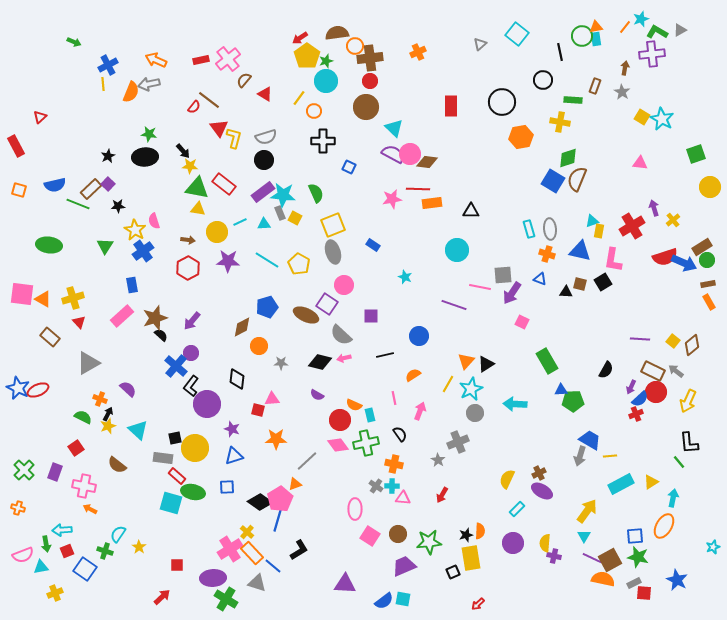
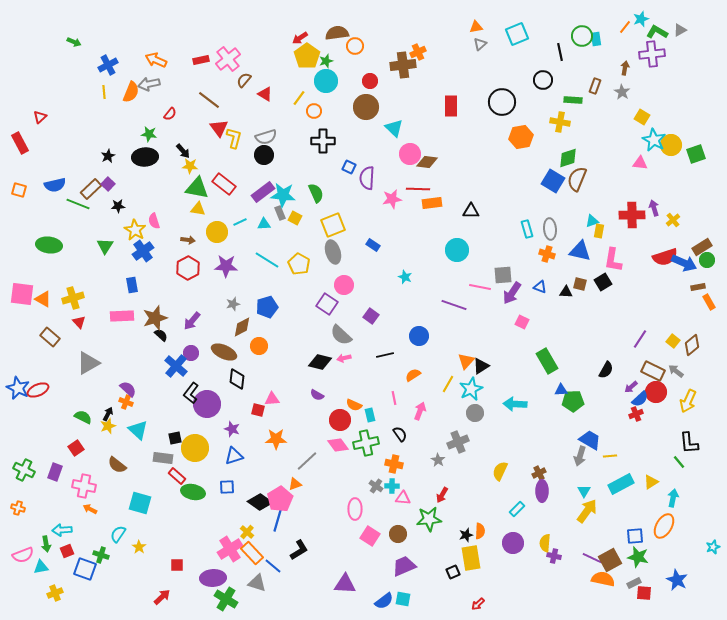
orange triangle at (596, 27): moved 120 px left
cyan square at (517, 34): rotated 30 degrees clockwise
brown cross at (370, 58): moved 33 px right, 7 px down
yellow line at (103, 84): moved 1 px right, 8 px down
red semicircle at (194, 107): moved 24 px left, 7 px down
cyan star at (662, 119): moved 8 px left, 21 px down
red rectangle at (16, 146): moved 4 px right, 3 px up
purple semicircle at (393, 154): moved 26 px left, 24 px down; rotated 115 degrees counterclockwise
black circle at (264, 160): moved 5 px up
yellow circle at (710, 187): moved 39 px left, 42 px up
red cross at (632, 226): moved 11 px up; rotated 30 degrees clockwise
cyan rectangle at (529, 229): moved 2 px left
purple star at (228, 261): moved 2 px left, 5 px down
blue triangle at (540, 279): moved 8 px down
brown rectangle at (708, 284): moved 10 px left, 3 px down
brown ellipse at (306, 315): moved 82 px left, 37 px down
pink rectangle at (122, 316): rotated 40 degrees clockwise
purple square at (371, 316): rotated 35 degrees clockwise
purple line at (640, 339): rotated 60 degrees counterclockwise
gray star at (281, 363): moved 48 px left, 59 px up; rotated 16 degrees counterclockwise
black triangle at (486, 364): moved 5 px left, 2 px down
black L-shape at (191, 386): moved 7 px down
purple arrow at (631, 387): rotated 24 degrees clockwise
orange cross at (100, 399): moved 26 px right, 3 px down
green cross at (24, 470): rotated 20 degrees counterclockwise
yellow semicircle at (507, 479): moved 7 px left, 8 px up
purple ellipse at (542, 491): rotated 60 degrees clockwise
cyan square at (171, 503): moved 31 px left
cyan triangle at (584, 536): moved 45 px up
green star at (429, 542): moved 23 px up
green cross at (105, 551): moved 4 px left, 4 px down
blue square at (85, 569): rotated 15 degrees counterclockwise
